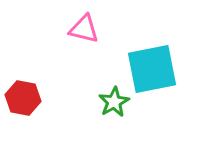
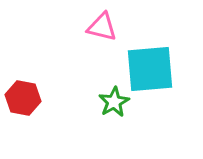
pink triangle: moved 18 px right, 2 px up
cyan square: moved 2 px left; rotated 6 degrees clockwise
